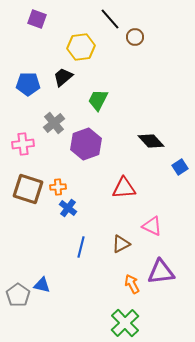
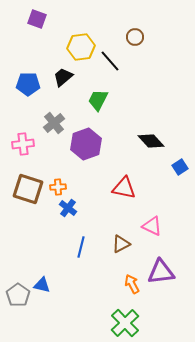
black line: moved 42 px down
red triangle: rotated 15 degrees clockwise
